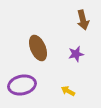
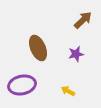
brown arrow: rotated 120 degrees counterclockwise
